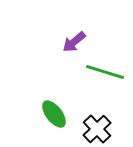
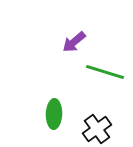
green ellipse: rotated 40 degrees clockwise
black cross: rotated 8 degrees clockwise
